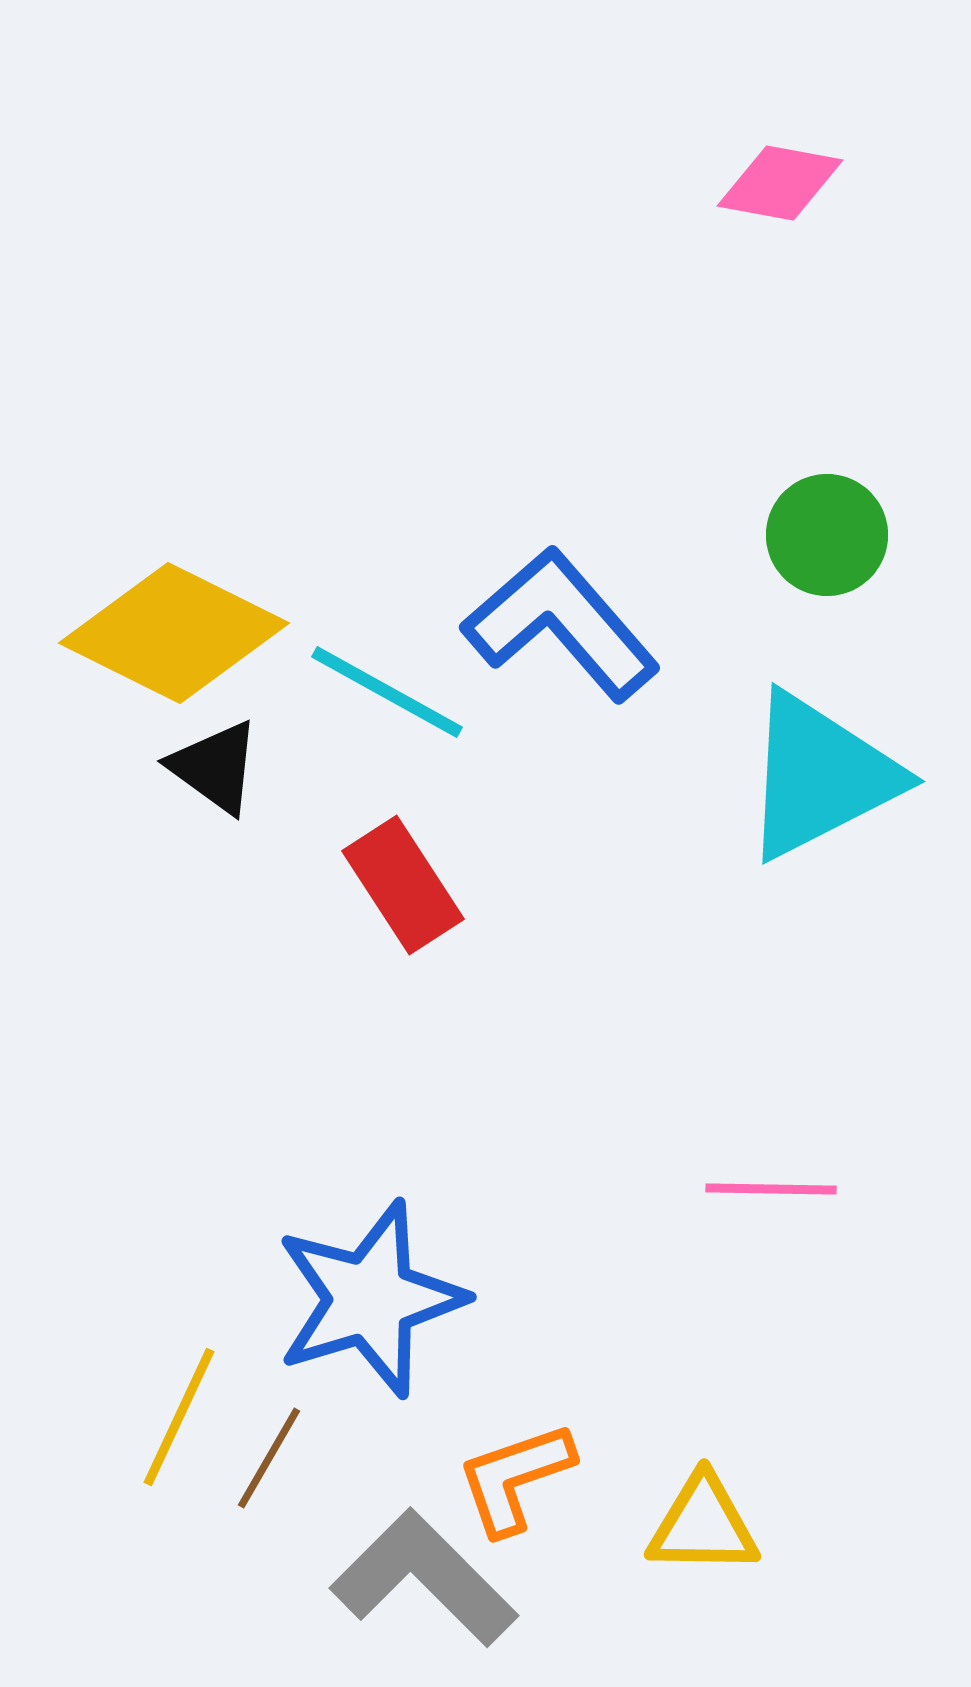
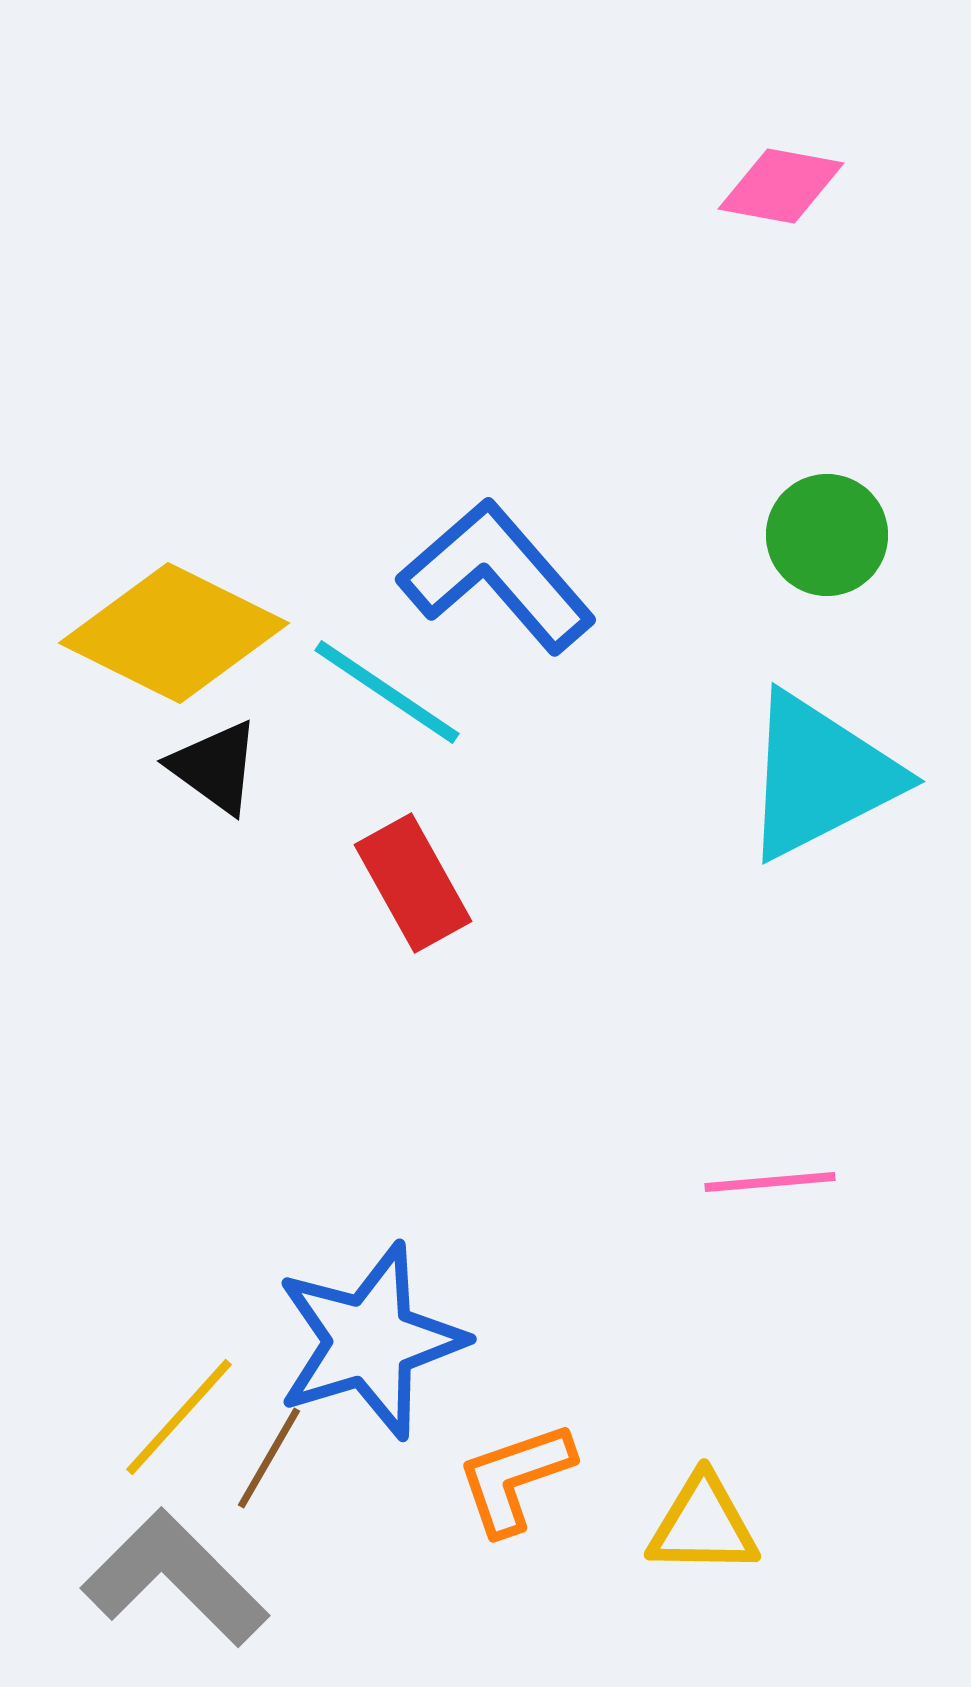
pink diamond: moved 1 px right, 3 px down
blue L-shape: moved 64 px left, 48 px up
cyan line: rotated 5 degrees clockwise
red rectangle: moved 10 px right, 2 px up; rotated 4 degrees clockwise
pink line: moved 1 px left, 7 px up; rotated 6 degrees counterclockwise
blue star: moved 42 px down
yellow line: rotated 17 degrees clockwise
gray L-shape: moved 249 px left
